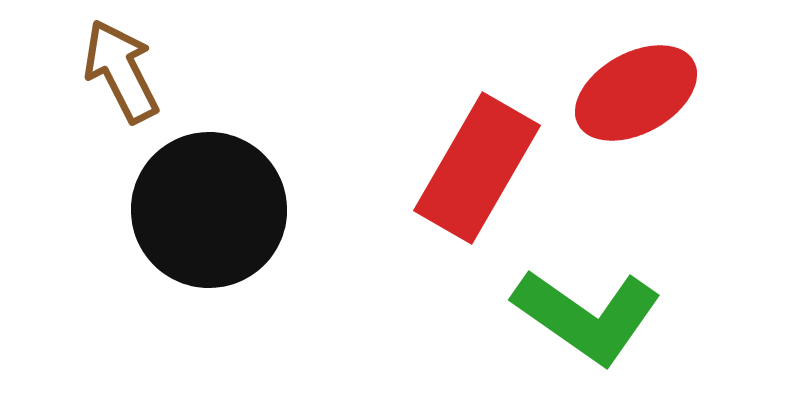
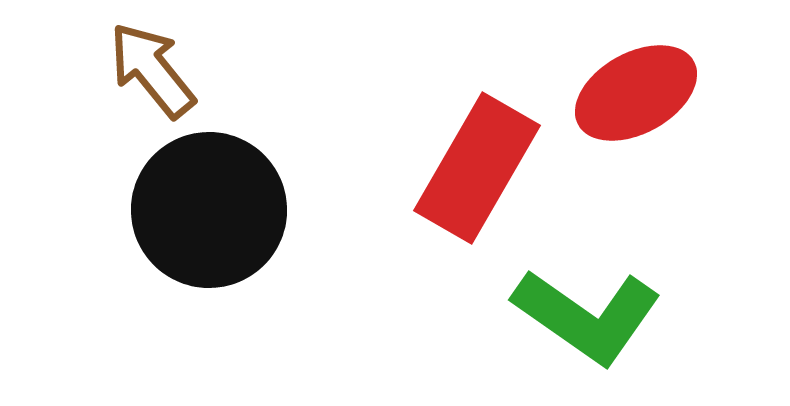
brown arrow: moved 31 px right, 1 px up; rotated 12 degrees counterclockwise
